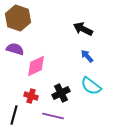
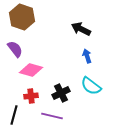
brown hexagon: moved 4 px right, 1 px up
black arrow: moved 2 px left
purple semicircle: rotated 36 degrees clockwise
blue arrow: rotated 24 degrees clockwise
pink diamond: moved 5 px left, 4 px down; rotated 40 degrees clockwise
red cross: rotated 24 degrees counterclockwise
purple line: moved 1 px left
